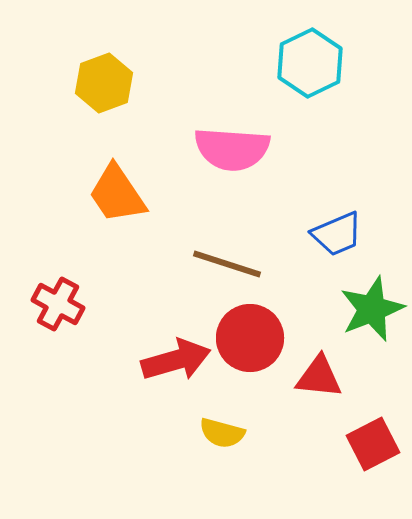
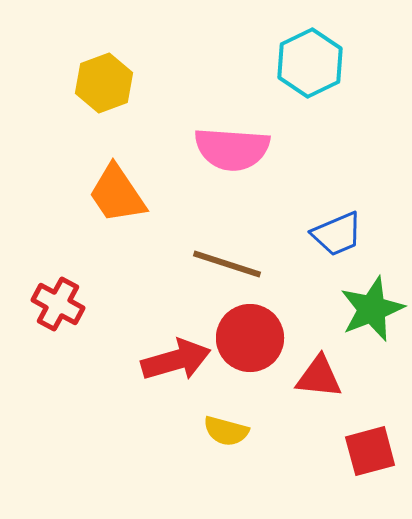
yellow semicircle: moved 4 px right, 2 px up
red square: moved 3 px left, 7 px down; rotated 12 degrees clockwise
